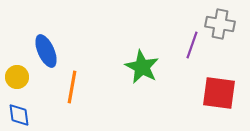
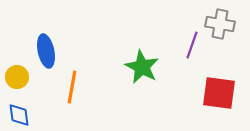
blue ellipse: rotated 12 degrees clockwise
